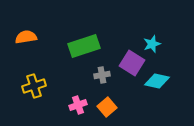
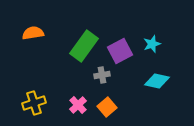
orange semicircle: moved 7 px right, 4 px up
green rectangle: rotated 36 degrees counterclockwise
purple square: moved 12 px left, 12 px up; rotated 30 degrees clockwise
yellow cross: moved 17 px down
pink cross: rotated 24 degrees counterclockwise
